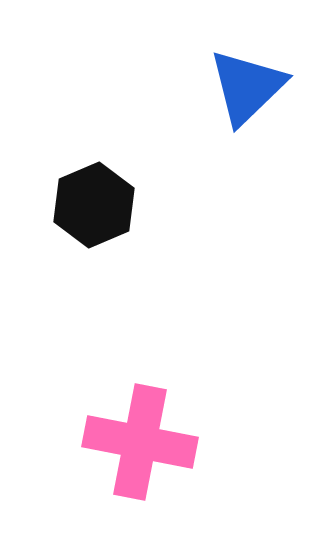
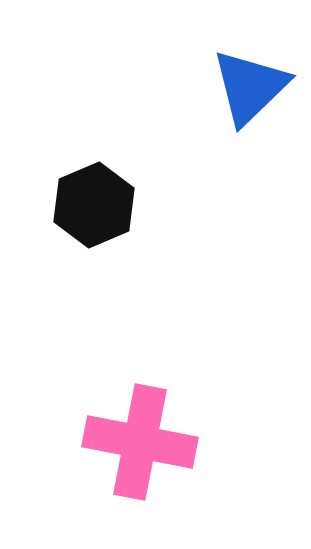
blue triangle: moved 3 px right
